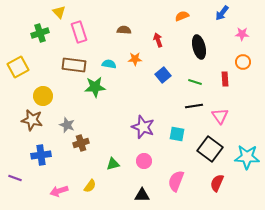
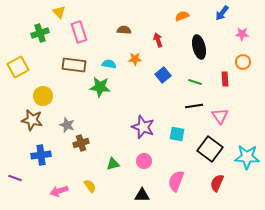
green star: moved 5 px right; rotated 10 degrees clockwise
yellow semicircle: rotated 72 degrees counterclockwise
